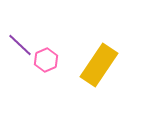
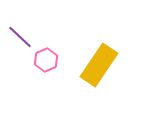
purple line: moved 8 px up
